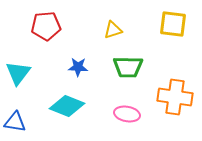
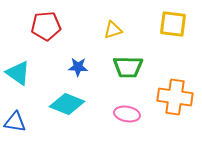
cyan triangle: rotated 32 degrees counterclockwise
cyan diamond: moved 2 px up
